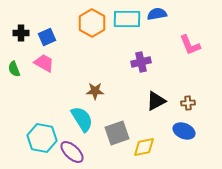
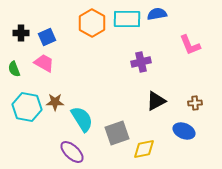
brown star: moved 40 px left, 11 px down
brown cross: moved 7 px right
cyan hexagon: moved 15 px left, 31 px up
yellow diamond: moved 2 px down
